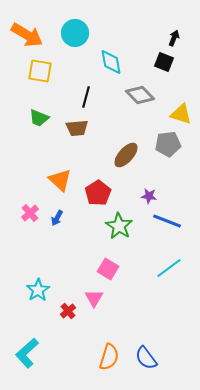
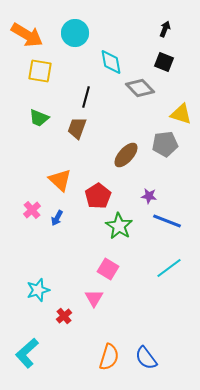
black arrow: moved 9 px left, 9 px up
gray diamond: moved 7 px up
brown trapezoid: rotated 115 degrees clockwise
gray pentagon: moved 3 px left
red pentagon: moved 3 px down
pink cross: moved 2 px right, 3 px up
cyan star: rotated 15 degrees clockwise
red cross: moved 4 px left, 5 px down
